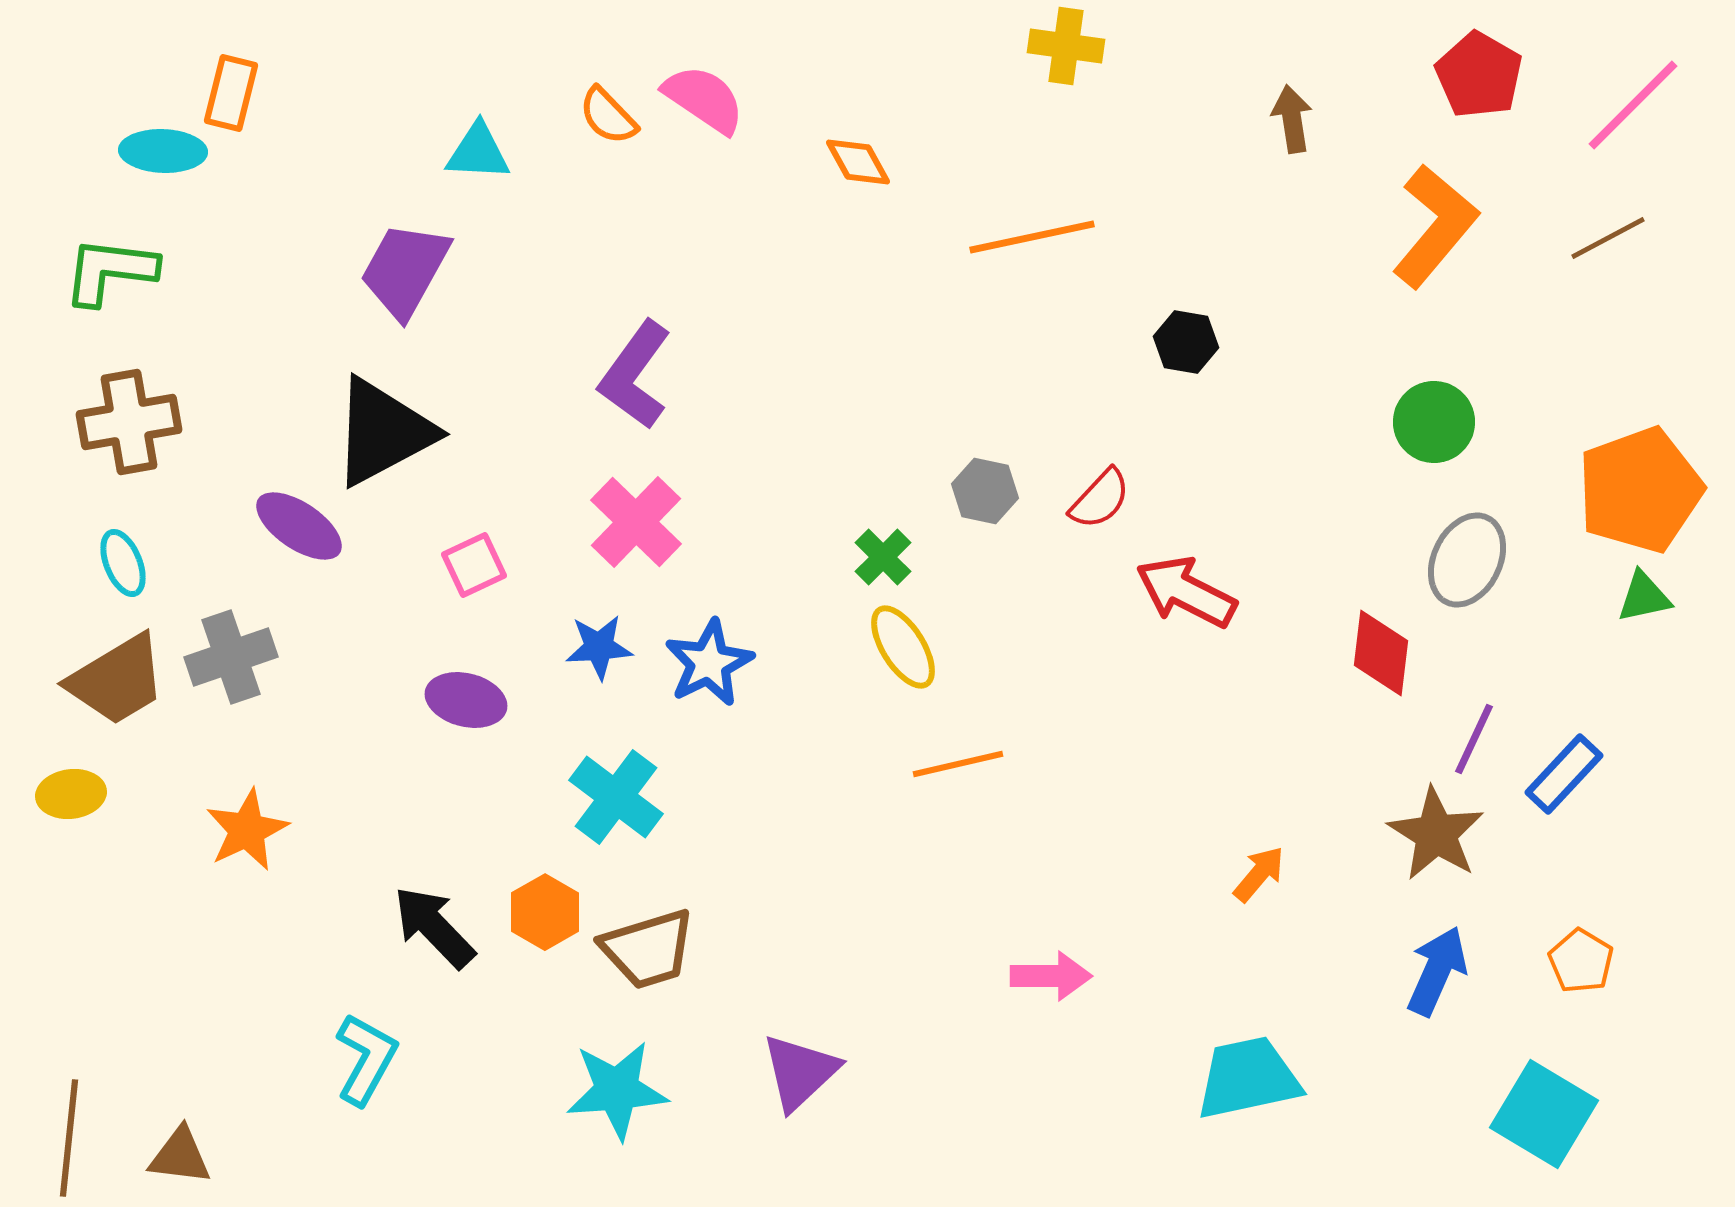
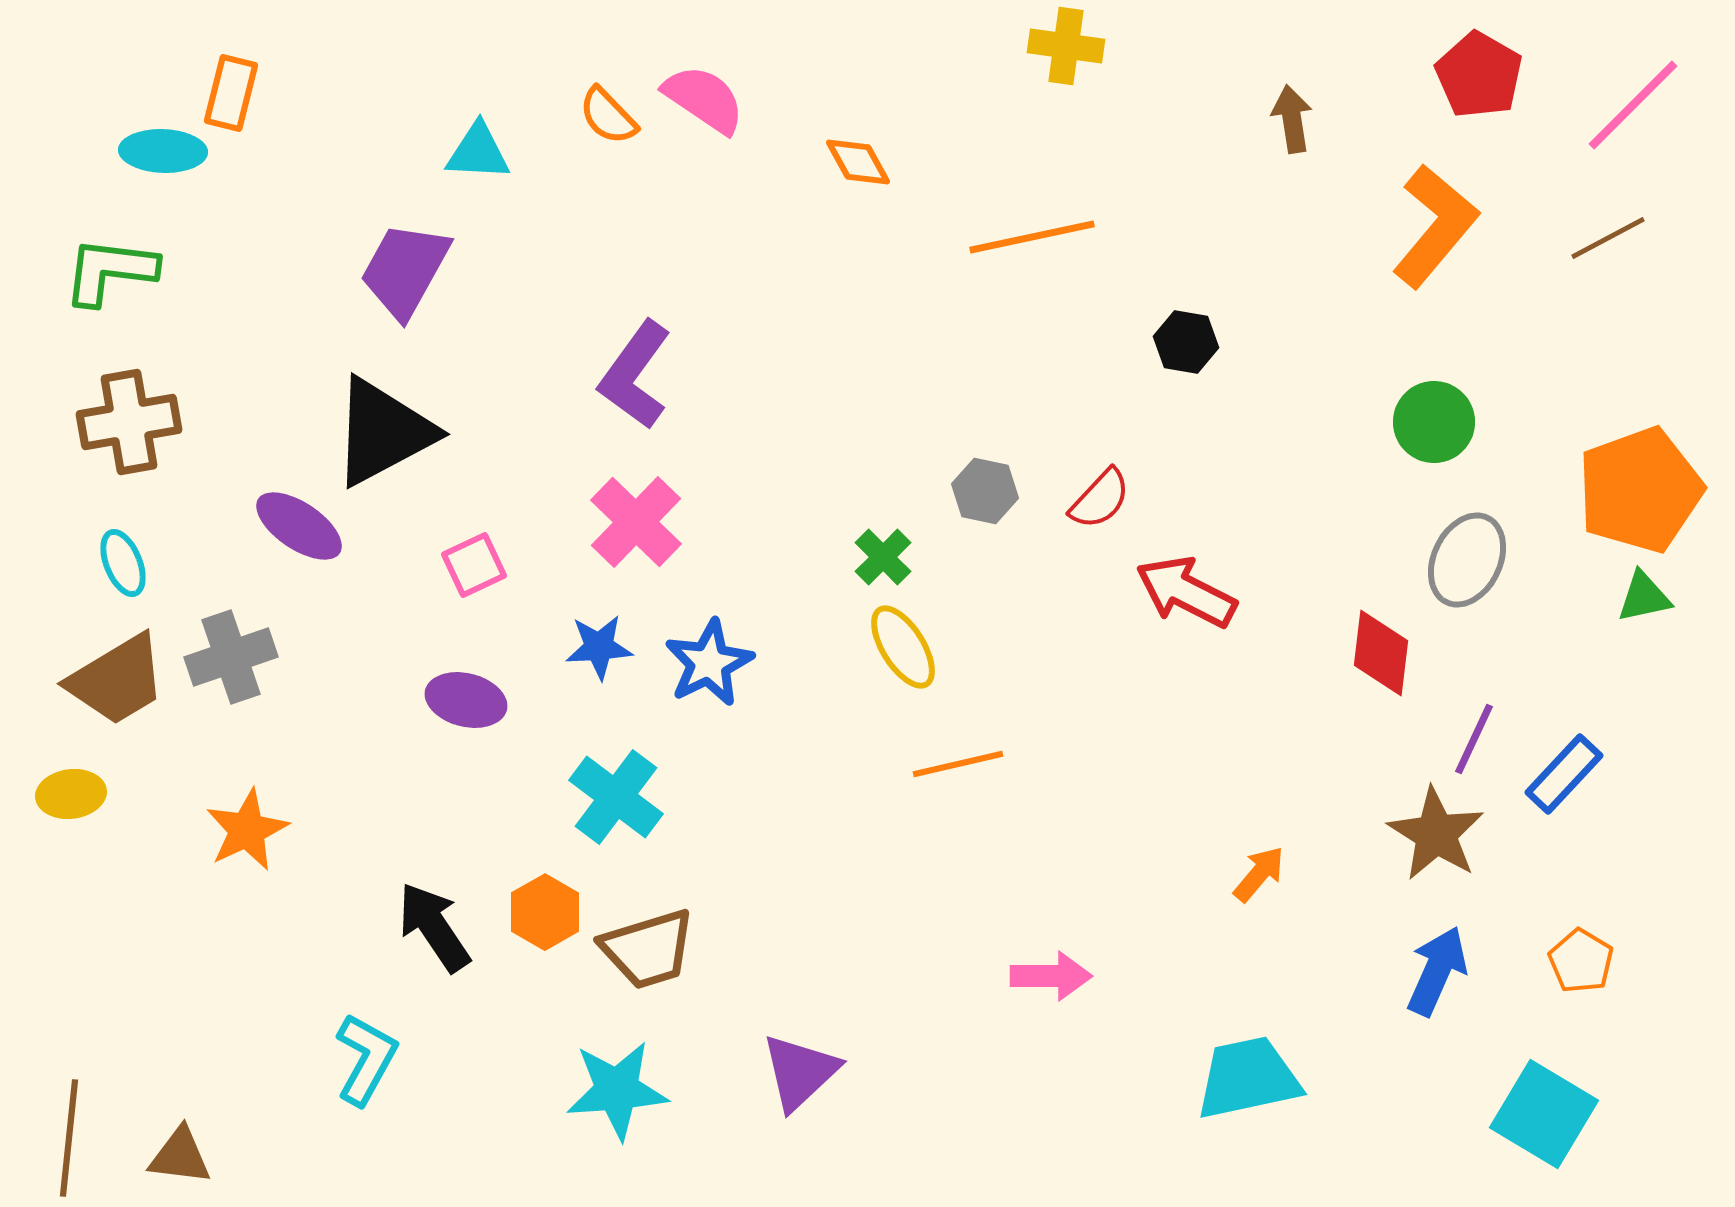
black arrow at (434, 927): rotated 10 degrees clockwise
